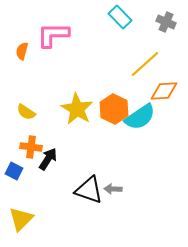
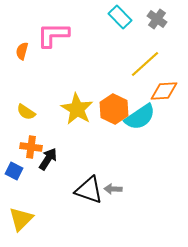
gray cross: moved 9 px left, 3 px up; rotated 12 degrees clockwise
